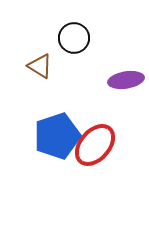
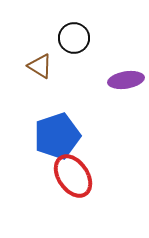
red ellipse: moved 22 px left, 31 px down; rotated 75 degrees counterclockwise
